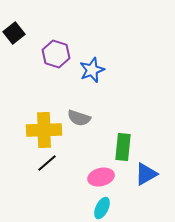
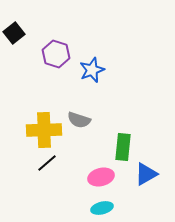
gray semicircle: moved 2 px down
cyan ellipse: rotated 50 degrees clockwise
